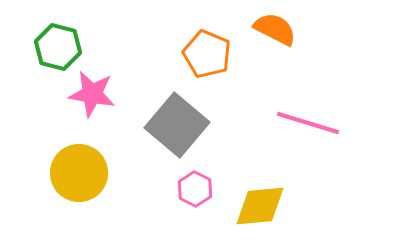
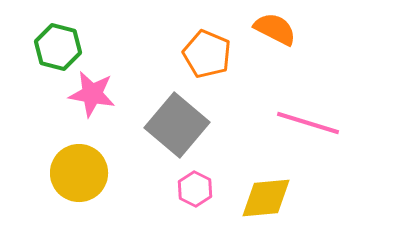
yellow diamond: moved 6 px right, 8 px up
